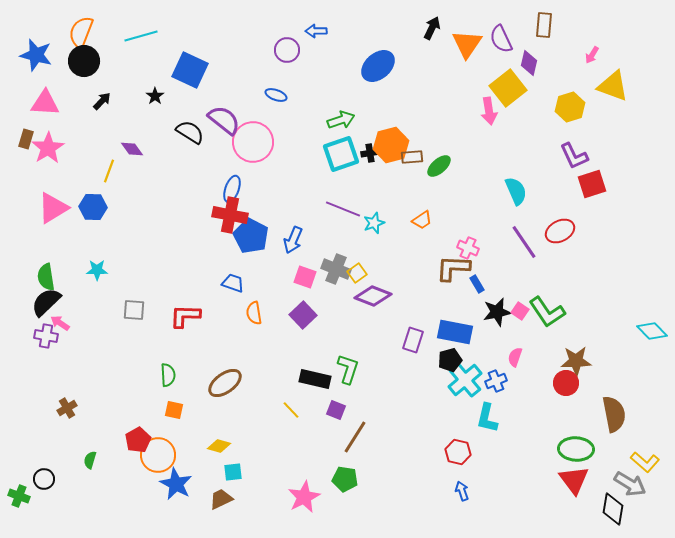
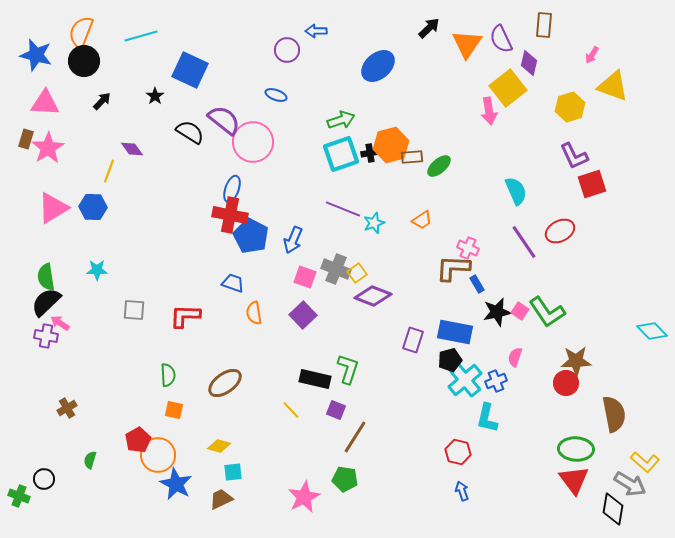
black arrow at (432, 28): moved 3 px left; rotated 20 degrees clockwise
